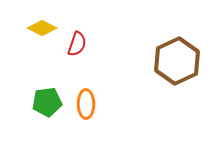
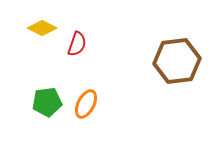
brown hexagon: rotated 18 degrees clockwise
orange ellipse: rotated 28 degrees clockwise
